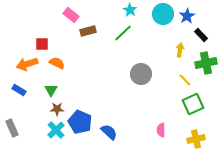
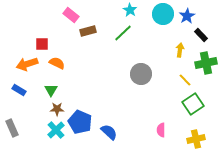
green square: rotated 10 degrees counterclockwise
